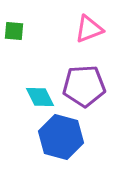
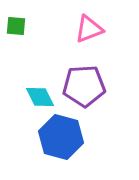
green square: moved 2 px right, 5 px up
